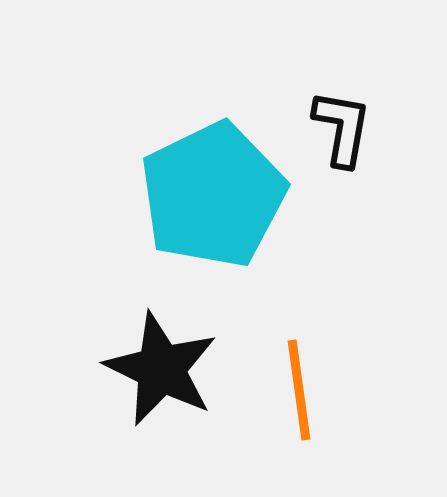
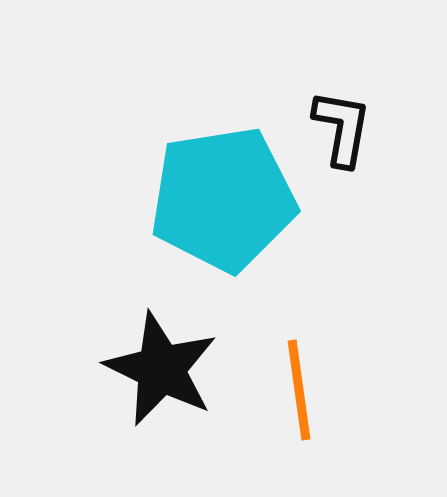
cyan pentagon: moved 10 px right, 4 px down; rotated 17 degrees clockwise
